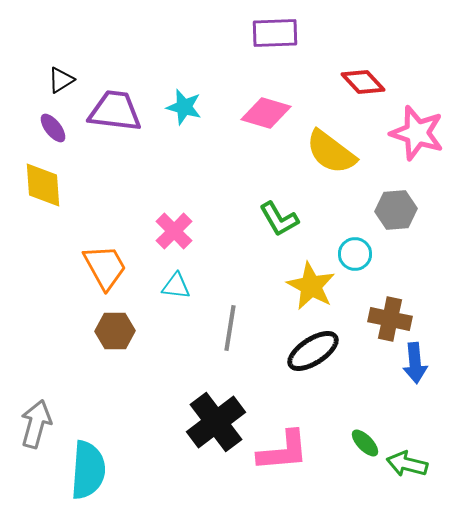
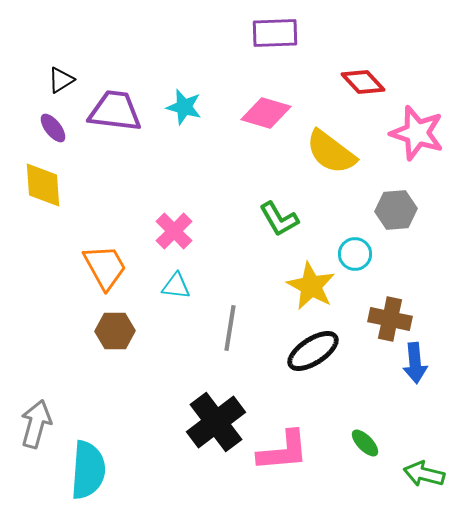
green arrow: moved 17 px right, 10 px down
